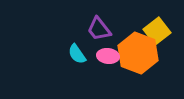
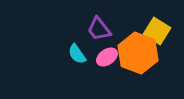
yellow square: rotated 20 degrees counterclockwise
pink ellipse: moved 1 px left, 1 px down; rotated 40 degrees counterclockwise
